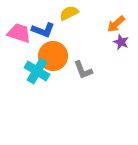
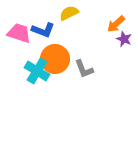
purple star: moved 3 px right, 3 px up
orange circle: moved 2 px right, 3 px down
gray L-shape: moved 1 px right, 1 px up
